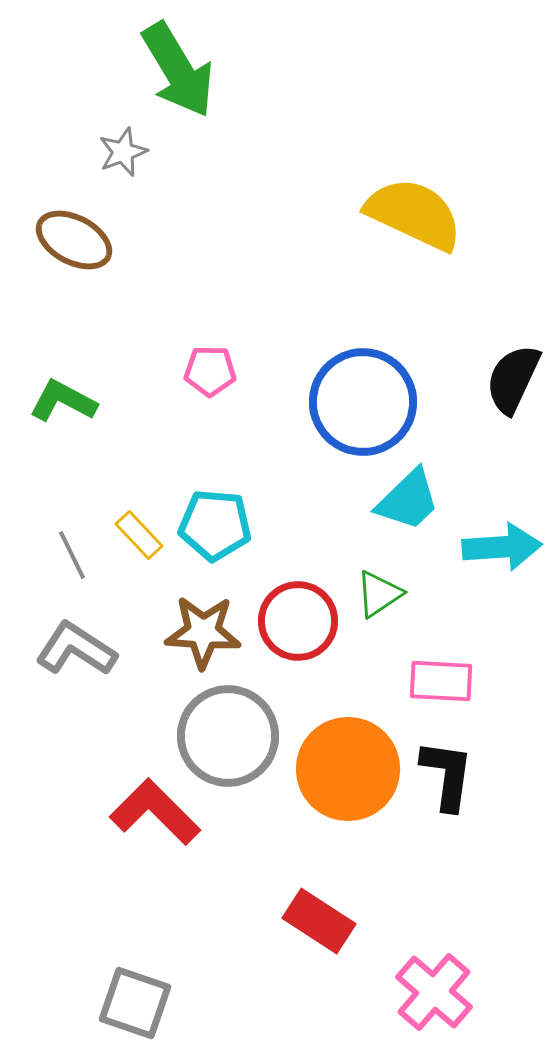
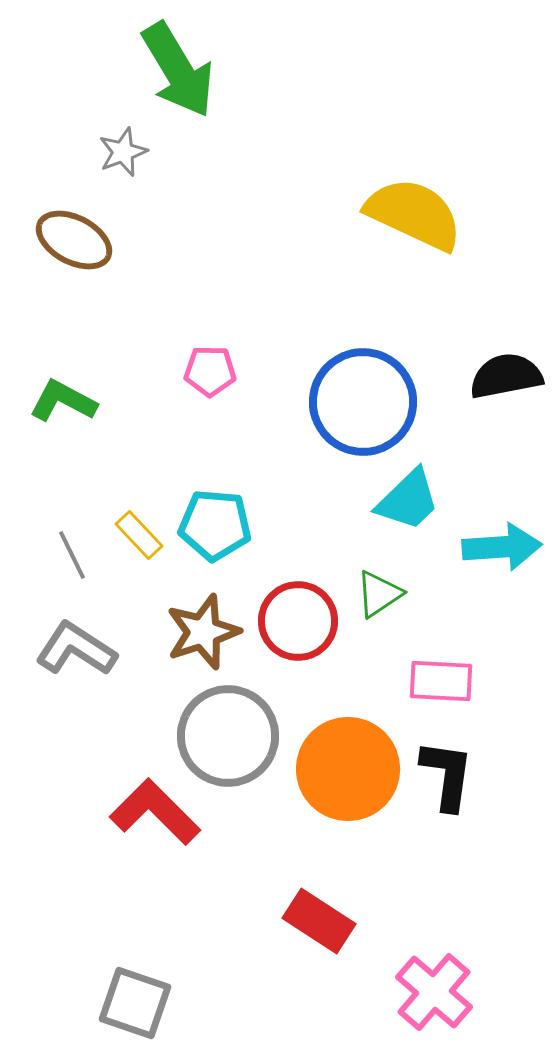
black semicircle: moved 7 px left, 3 px up; rotated 54 degrees clockwise
brown star: rotated 22 degrees counterclockwise
